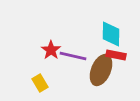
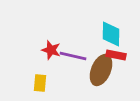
red star: rotated 18 degrees counterclockwise
yellow rectangle: rotated 36 degrees clockwise
